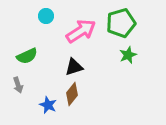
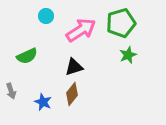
pink arrow: moved 1 px up
gray arrow: moved 7 px left, 6 px down
blue star: moved 5 px left, 3 px up
